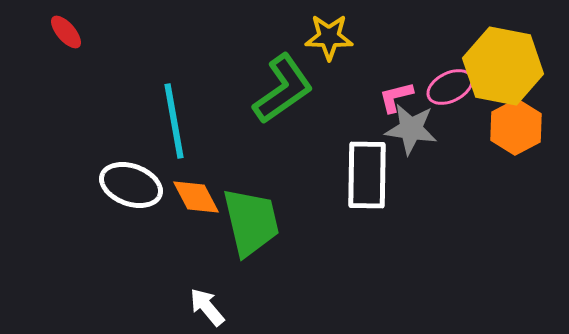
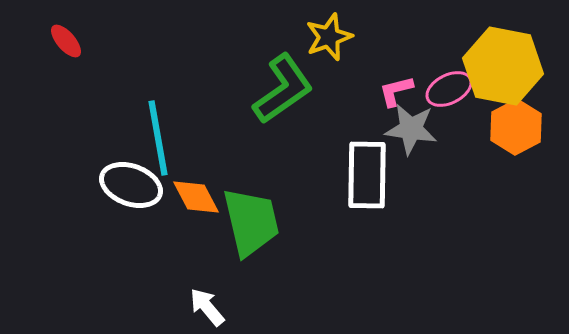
red ellipse: moved 9 px down
yellow star: rotated 21 degrees counterclockwise
pink ellipse: moved 1 px left, 2 px down
pink L-shape: moved 6 px up
cyan line: moved 16 px left, 17 px down
